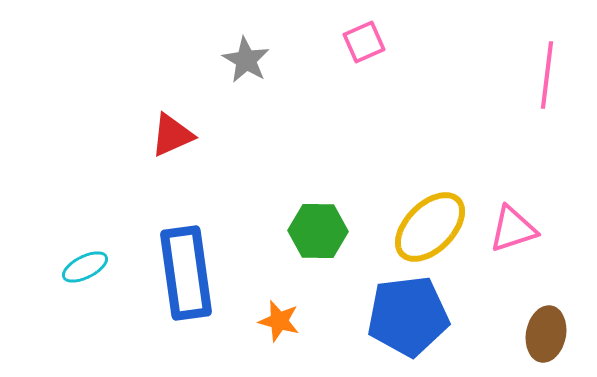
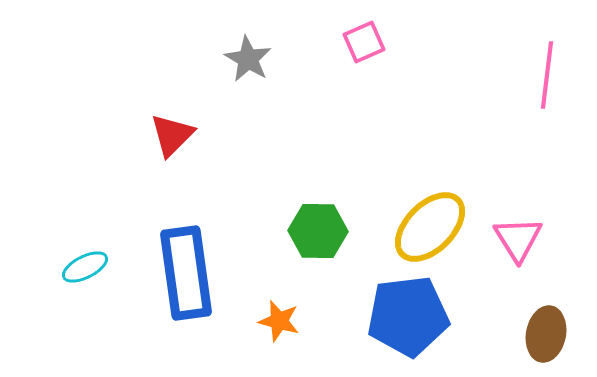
gray star: moved 2 px right, 1 px up
red triangle: rotated 21 degrees counterclockwise
pink triangle: moved 5 px right, 10 px down; rotated 44 degrees counterclockwise
